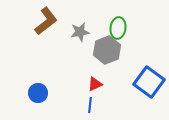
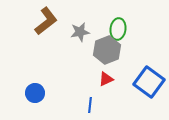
green ellipse: moved 1 px down
red triangle: moved 11 px right, 5 px up
blue circle: moved 3 px left
